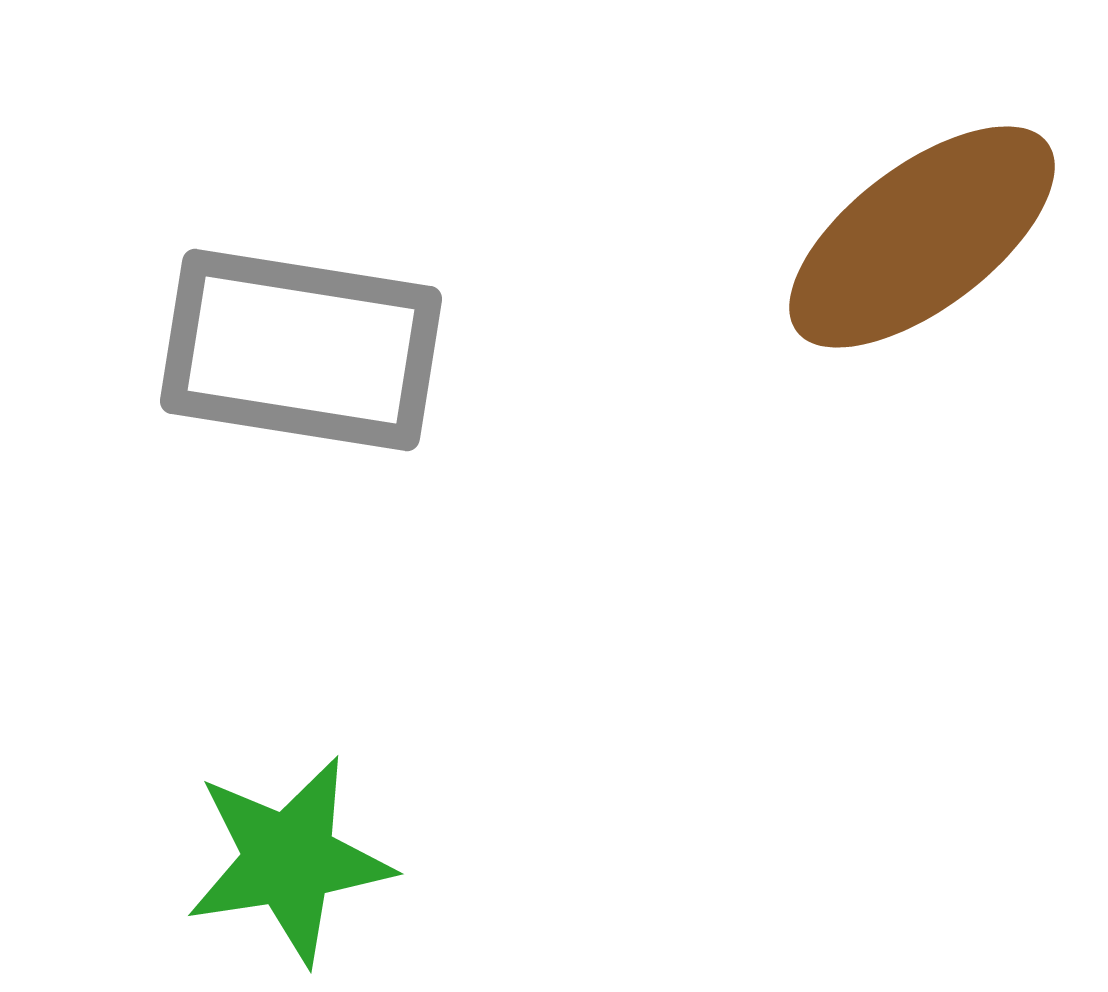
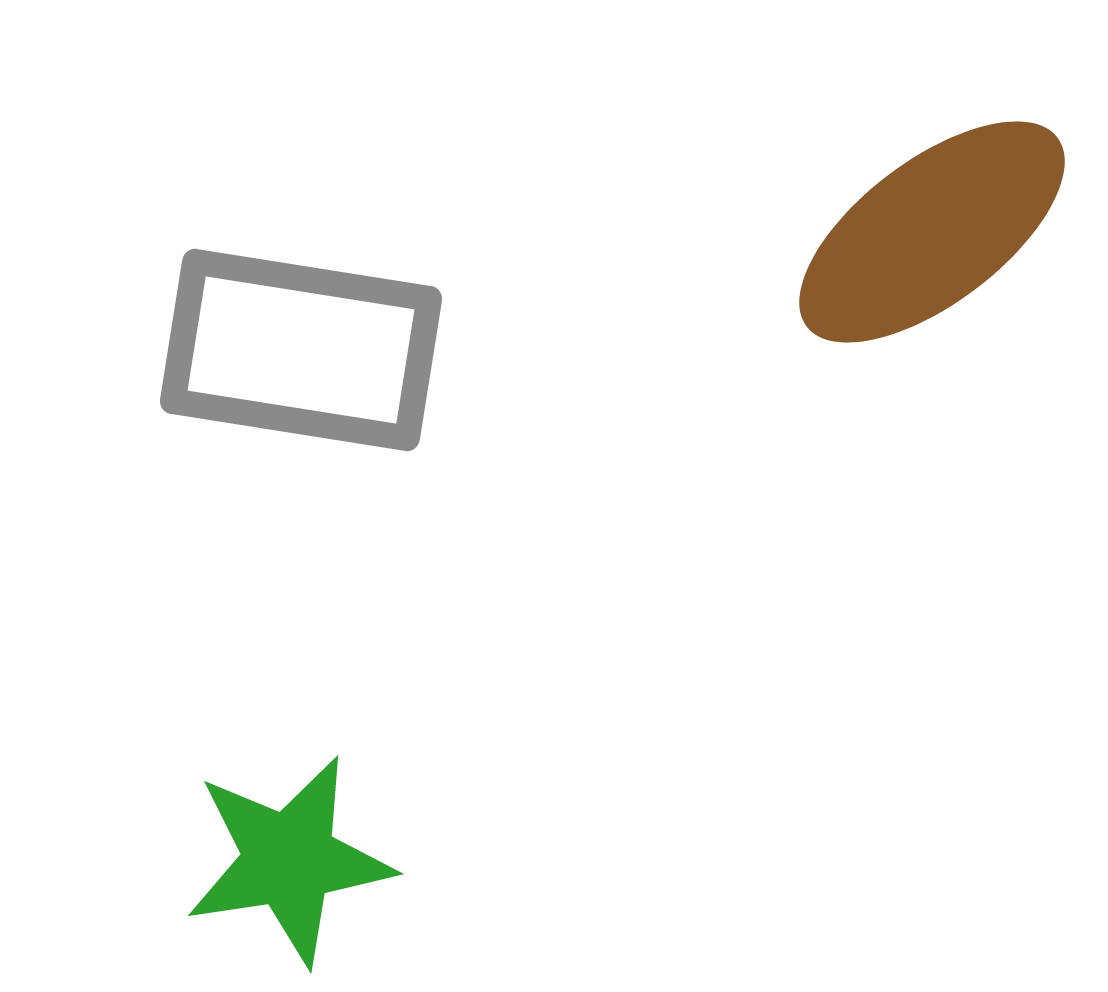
brown ellipse: moved 10 px right, 5 px up
